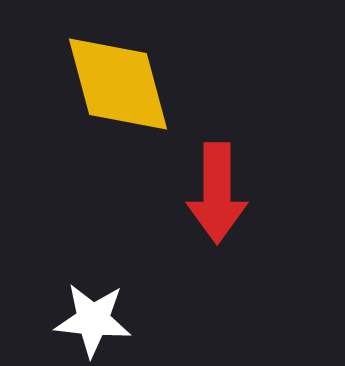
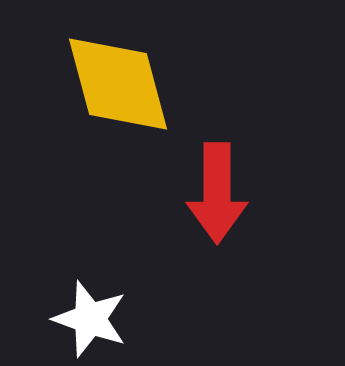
white star: moved 3 px left, 1 px up; rotated 14 degrees clockwise
